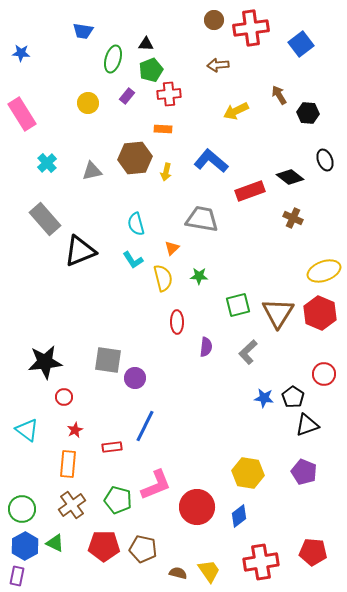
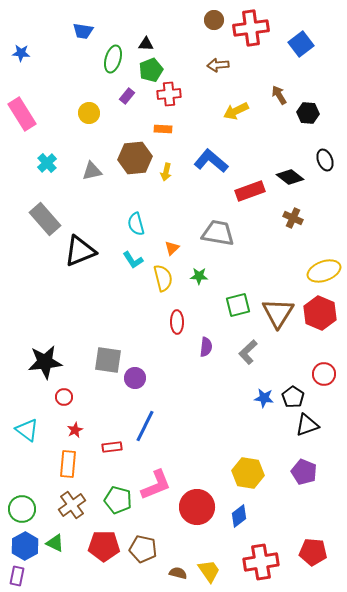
yellow circle at (88, 103): moved 1 px right, 10 px down
gray trapezoid at (202, 219): moved 16 px right, 14 px down
